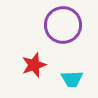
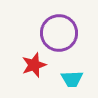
purple circle: moved 4 px left, 8 px down
